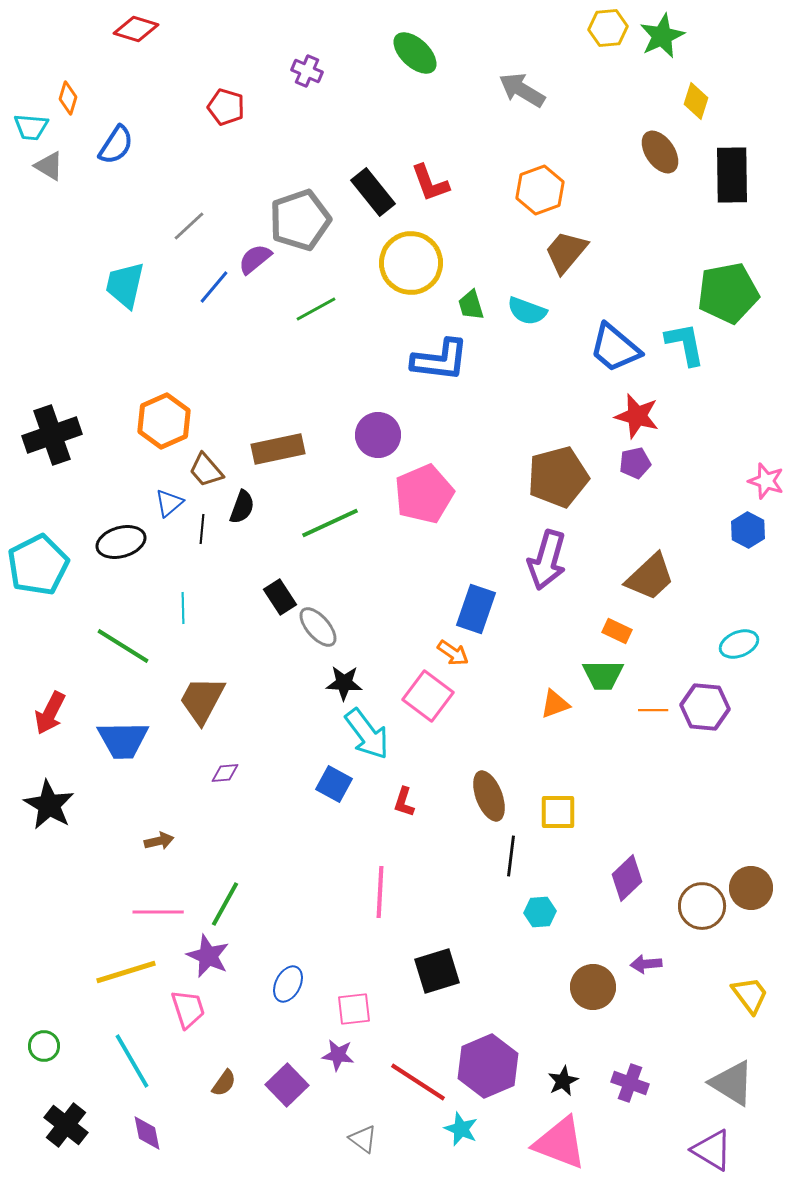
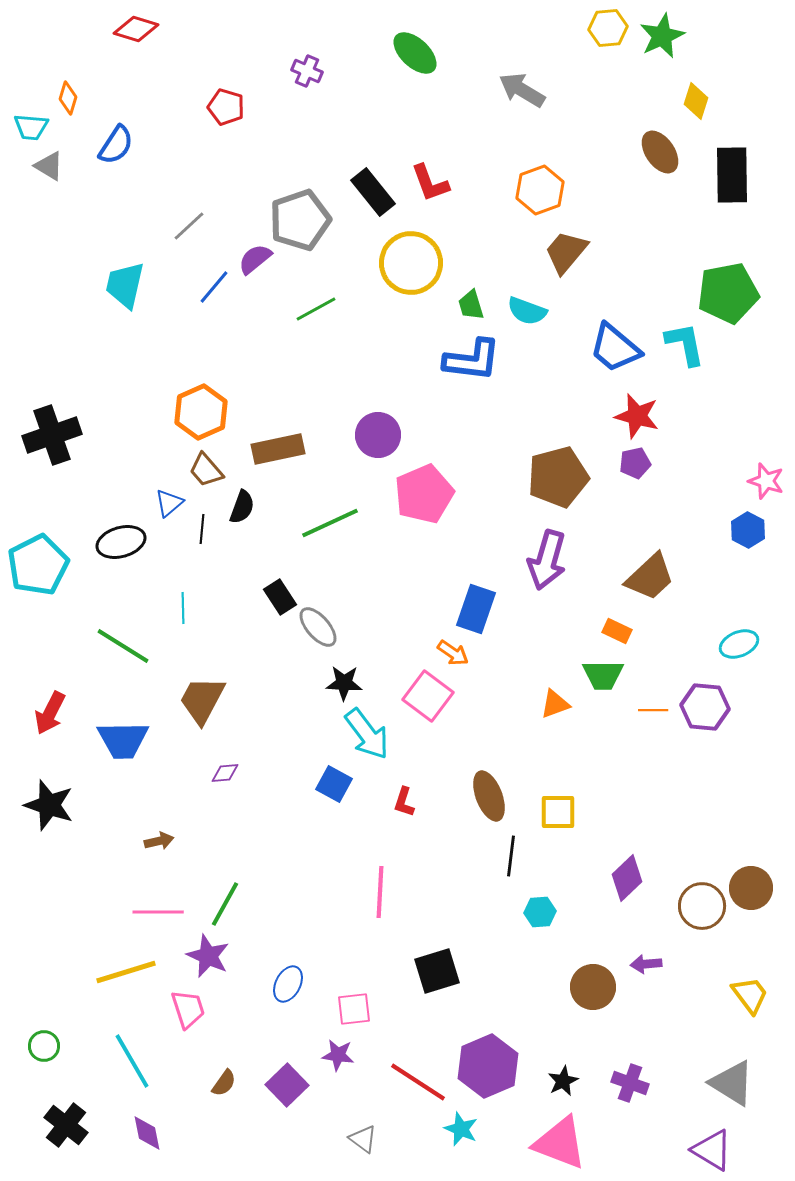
blue L-shape at (440, 360): moved 32 px right
orange hexagon at (164, 421): moved 37 px right, 9 px up
black star at (49, 805): rotated 12 degrees counterclockwise
